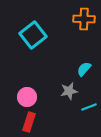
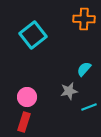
red rectangle: moved 5 px left
